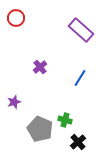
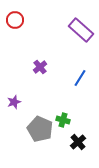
red circle: moved 1 px left, 2 px down
green cross: moved 2 px left
